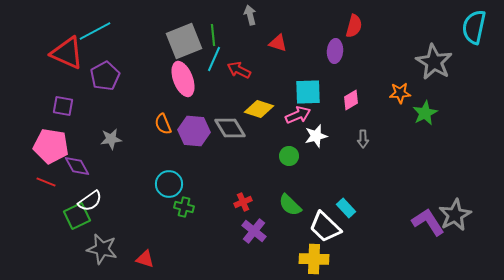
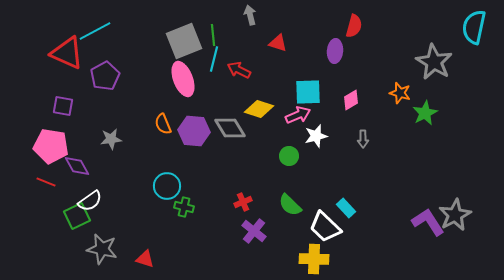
cyan line at (214, 59): rotated 10 degrees counterclockwise
orange star at (400, 93): rotated 20 degrees clockwise
cyan circle at (169, 184): moved 2 px left, 2 px down
